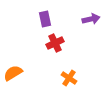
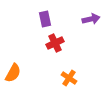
orange semicircle: rotated 150 degrees clockwise
